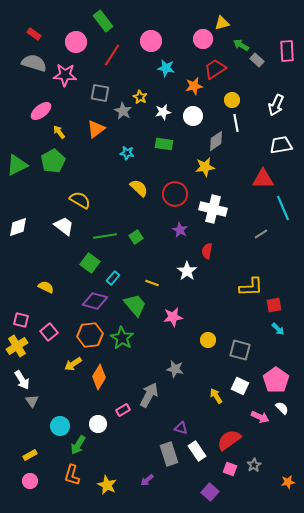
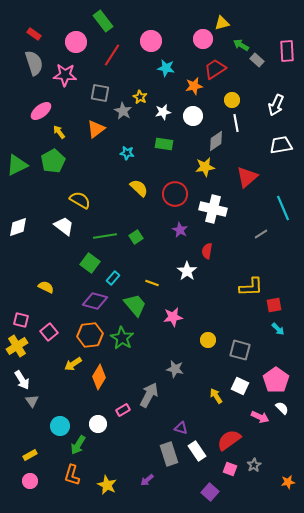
gray semicircle at (34, 63): rotated 55 degrees clockwise
red triangle at (263, 179): moved 16 px left, 2 px up; rotated 40 degrees counterclockwise
